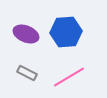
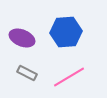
purple ellipse: moved 4 px left, 4 px down
